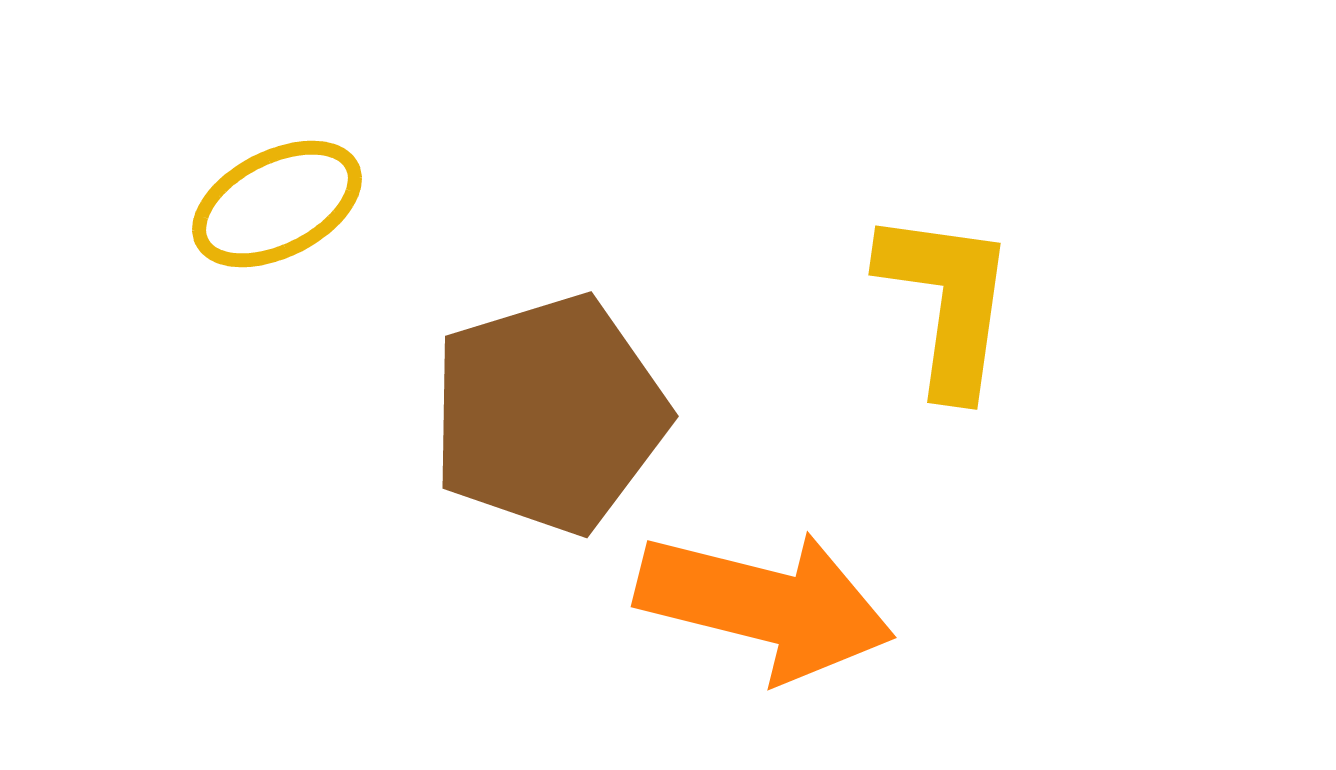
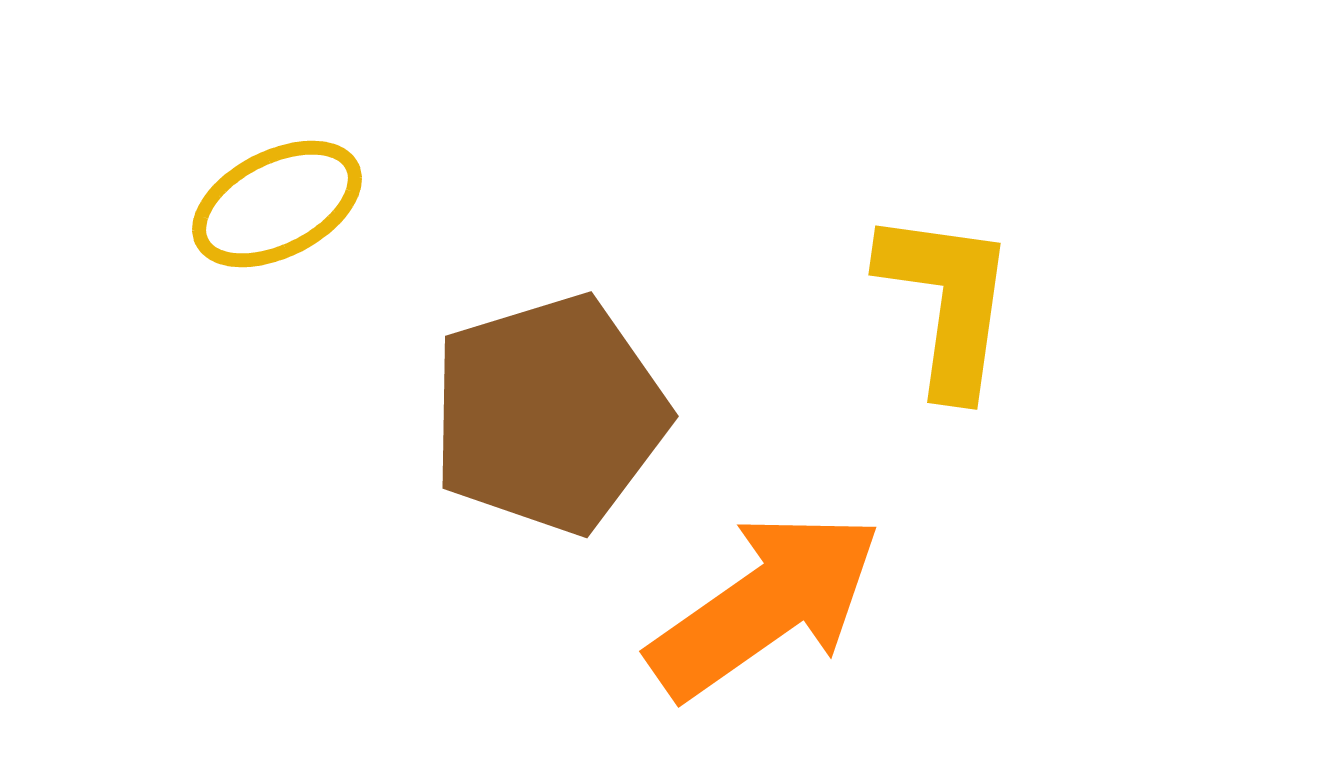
orange arrow: rotated 49 degrees counterclockwise
